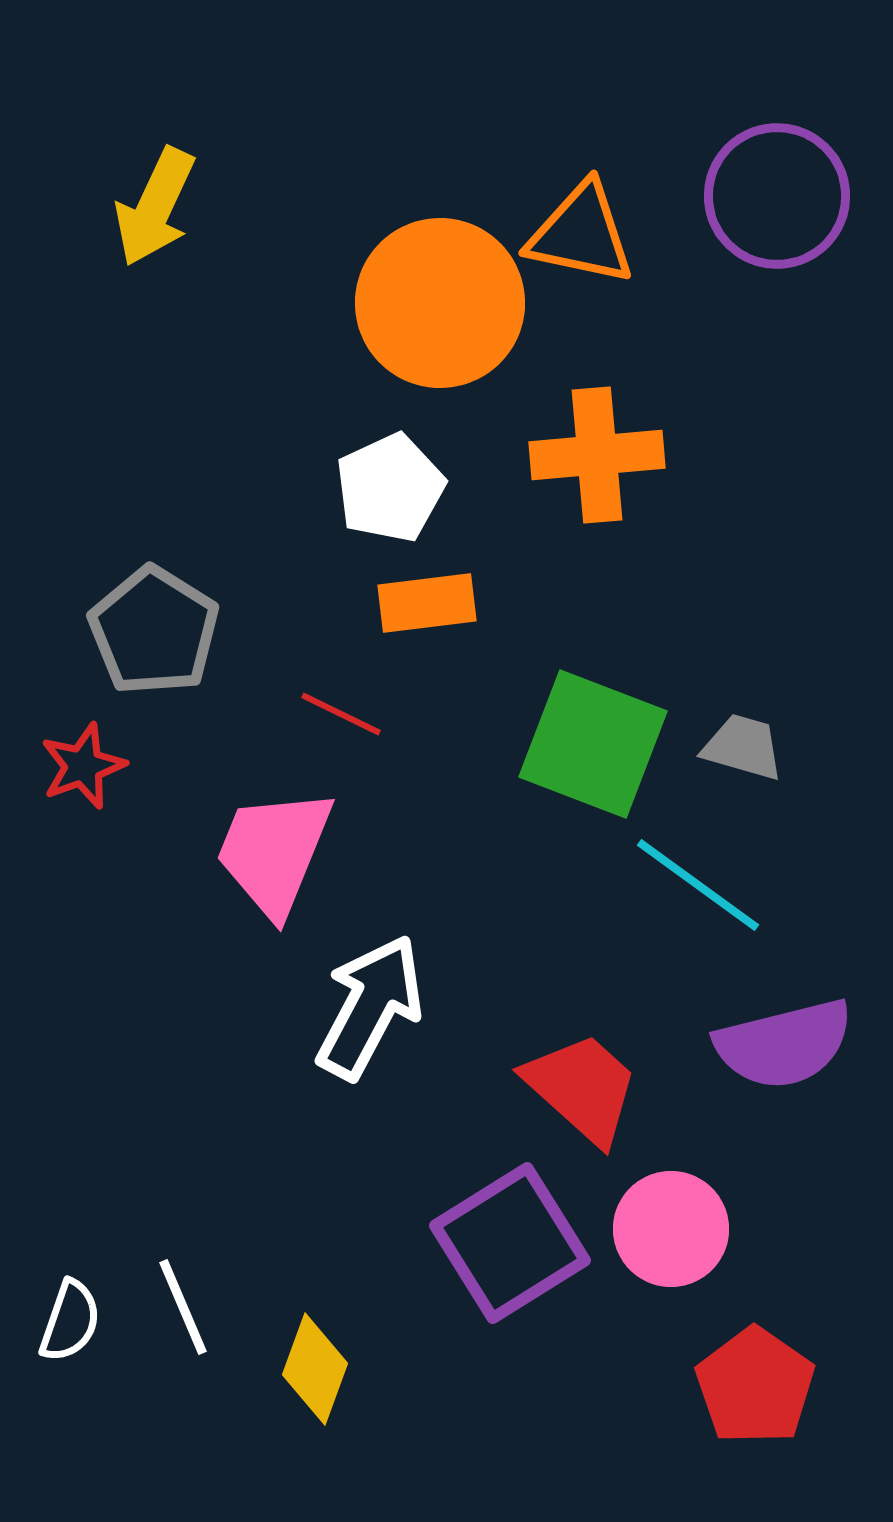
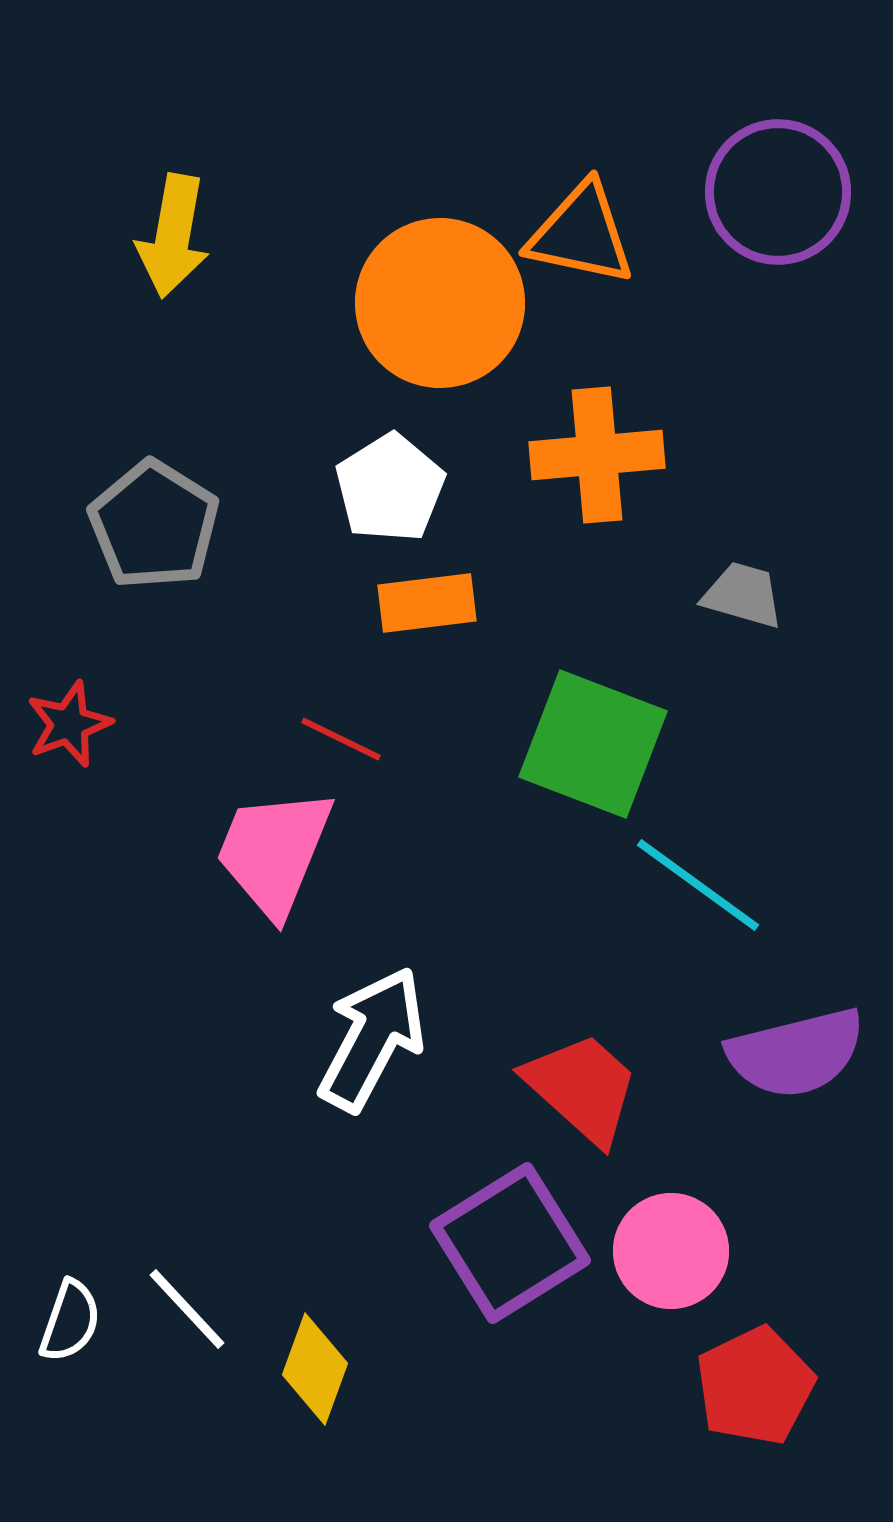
purple circle: moved 1 px right, 4 px up
yellow arrow: moved 18 px right, 29 px down; rotated 15 degrees counterclockwise
white pentagon: rotated 7 degrees counterclockwise
gray pentagon: moved 106 px up
red line: moved 25 px down
gray trapezoid: moved 152 px up
red star: moved 14 px left, 42 px up
white arrow: moved 2 px right, 32 px down
purple semicircle: moved 12 px right, 9 px down
pink circle: moved 22 px down
white line: moved 4 px right, 2 px down; rotated 20 degrees counterclockwise
red pentagon: rotated 11 degrees clockwise
